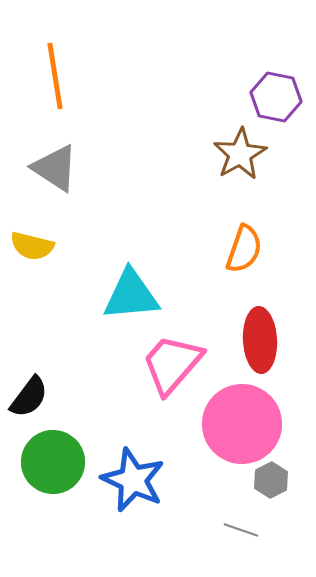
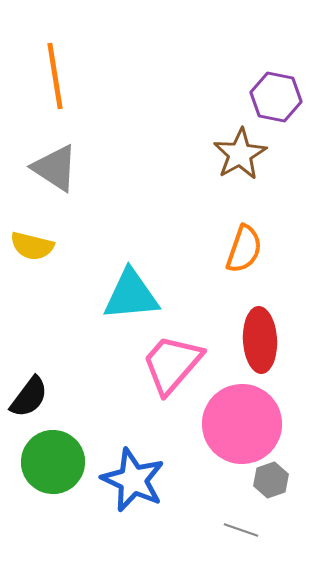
gray hexagon: rotated 8 degrees clockwise
